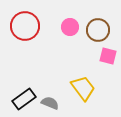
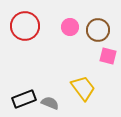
black rectangle: rotated 15 degrees clockwise
